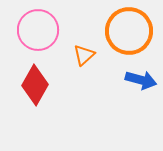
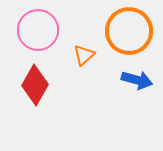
blue arrow: moved 4 px left
